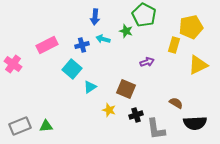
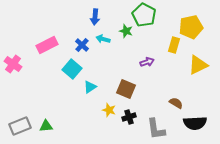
blue cross: rotated 32 degrees counterclockwise
black cross: moved 7 px left, 2 px down
